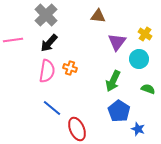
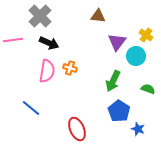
gray cross: moved 6 px left, 1 px down
yellow cross: moved 1 px right, 1 px down
black arrow: rotated 108 degrees counterclockwise
cyan circle: moved 3 px left, 3 px up
blue line: moved 21 px left
